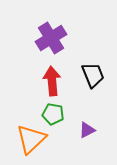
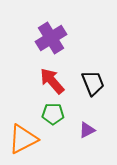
black trapezoid: moved 8 px down
red arrow: rotated 36 degrees counterclockwise
green pentagon: rotated 10 degrees counterclockwise
orange triangle: moved 8 px left; rotated 16 degrees clockwise
